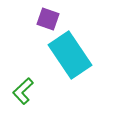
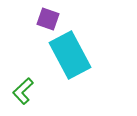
cyan rectangle: rotated 6 degrees clockwise
